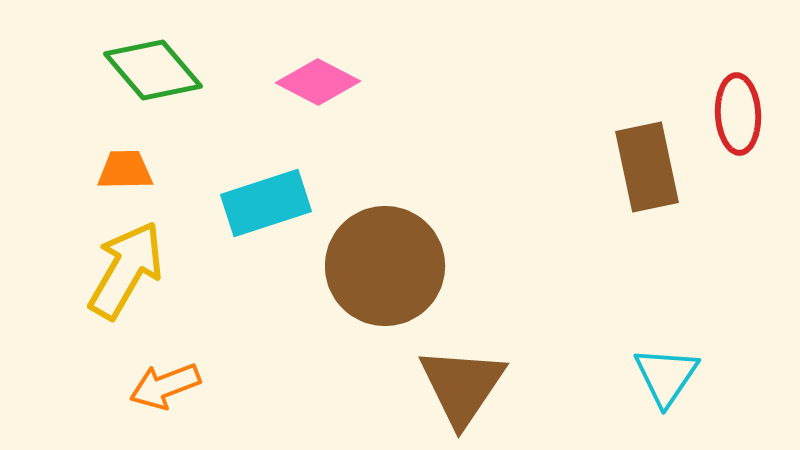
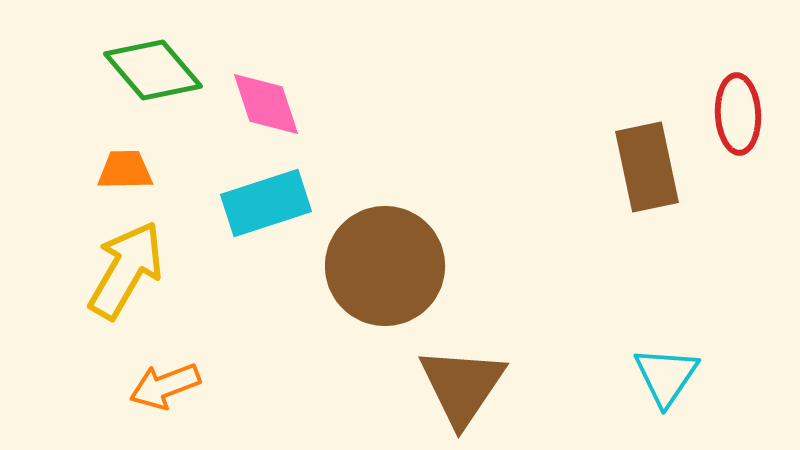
pink diamond: moved 52 px left, 22 px down; rotated 44 degrees clockwise
